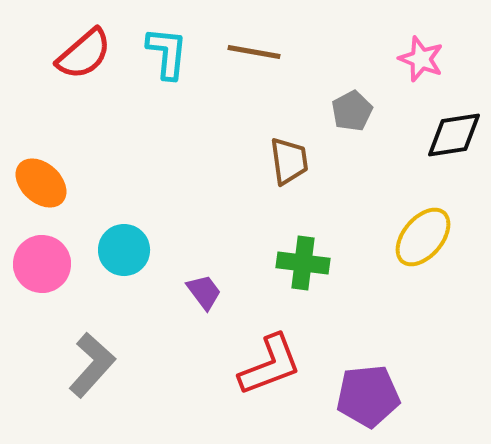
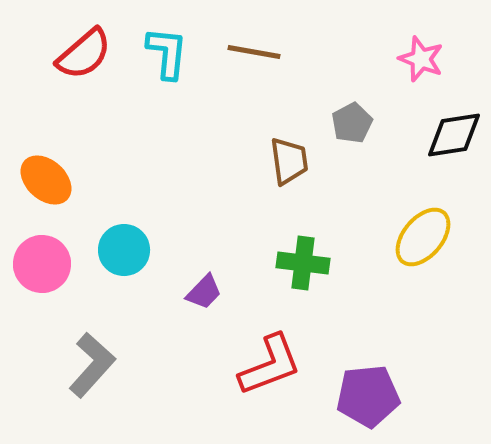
gray pentagon: moved 12 px down
orange ellipse: moved 5 px right, 3 px up
purple trapezoid: rotated 81 degrees clockwise
